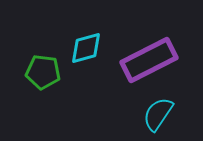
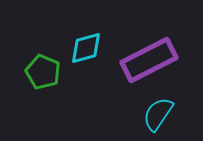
green pentagon: rotated 16 degrees clockwise
